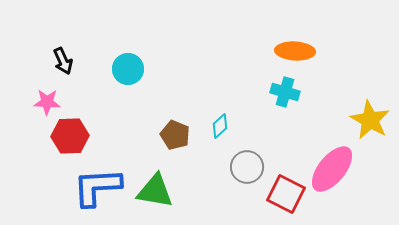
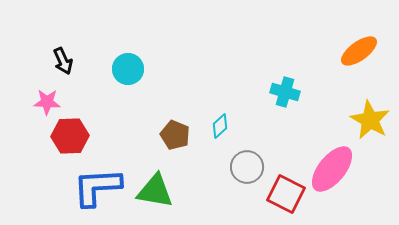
orange ellipse: moved 64 px right; rotated 39 degrees counterclockwise
